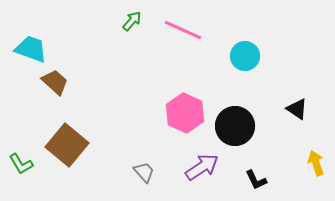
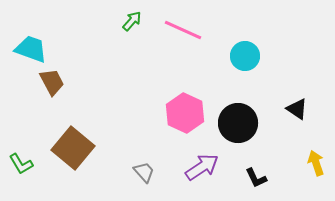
brown trapezoid: moved 3 px left; rotated 20 degrees clockwise
black circle: moved 3 px right, 3 px up
brown square: moved 6 px right, 3 px down
black L-shape: moved 2 px up
